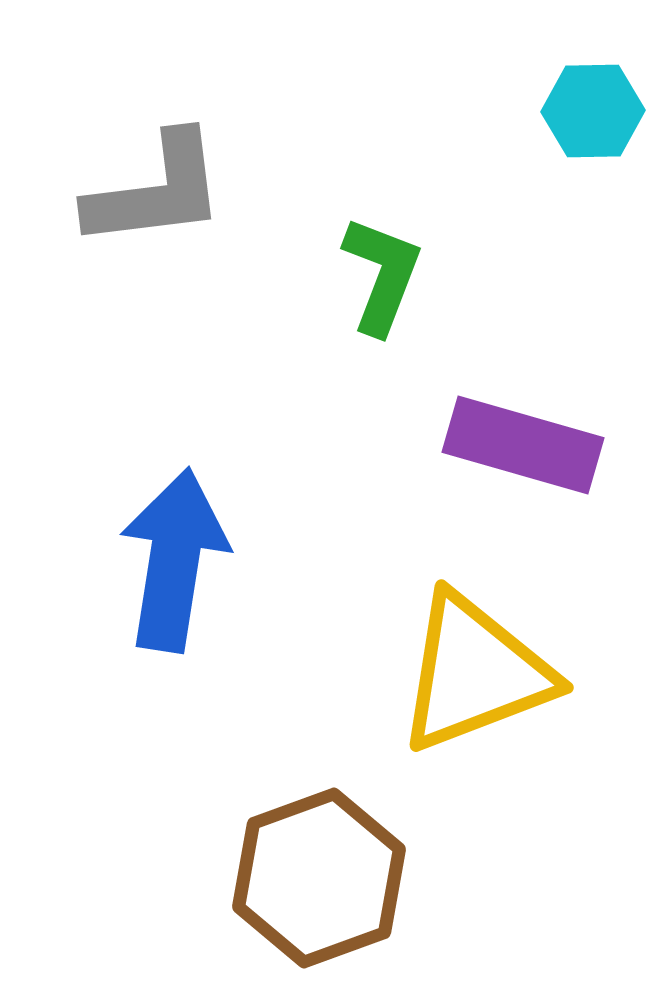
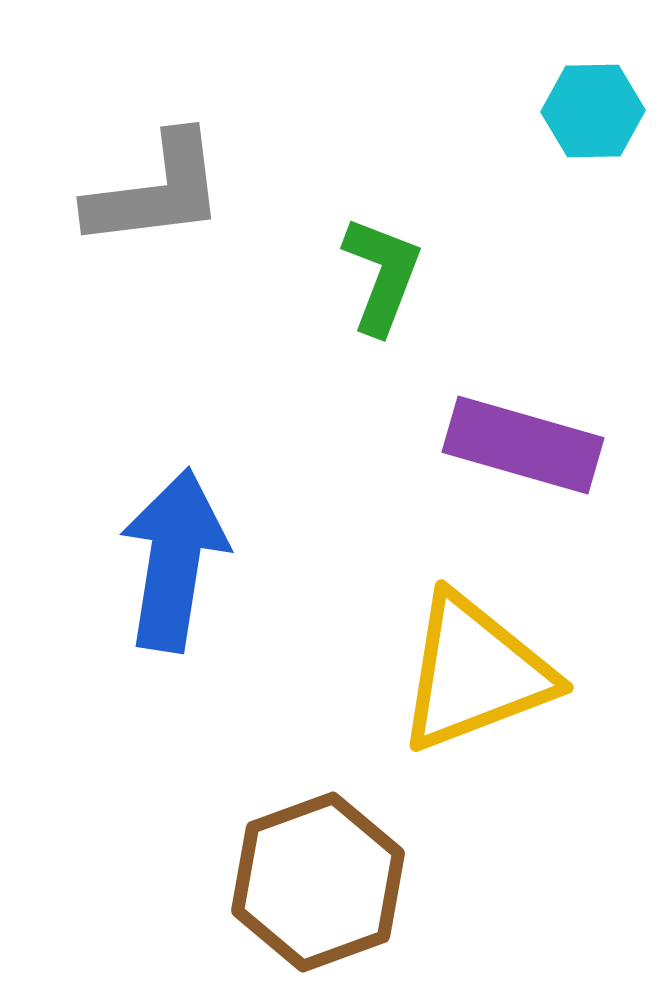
brown hexagon: moved 1 px left, 4 px down
